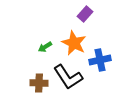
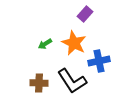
green arrow: moved 3 px up
blue cross: moved 1 px left, 1 px down
black L-shape: moved 4 px right, 4 px down
